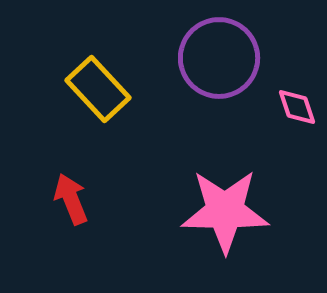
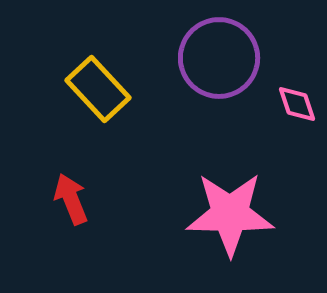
pink diamond: moved 3 px up
pink star: moved 5 px right, 3 px down
